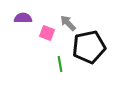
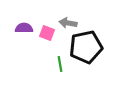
purple semicircle: moved 1 px right, 10 px down
gray arrow: rotated 36 degrees counterclockwise
black pentagon: moved 3 px left
